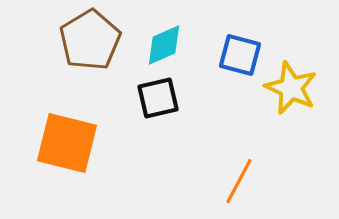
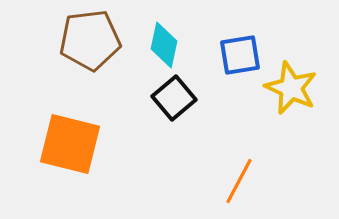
brown pentagon: rotated 24 degrees clockwise
cyan diamond: rotated 54 degrees counterclockwise
blue square: rotated 24 degrees counterclockwise
black square: moved 16 px right; rotated 27 degrees counterclockwise
orange square: moved 3 px right, 1 px down
